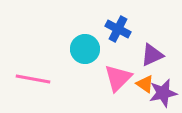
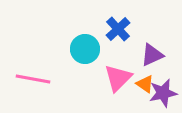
blue cross: rotated 20 degrees clockwise
